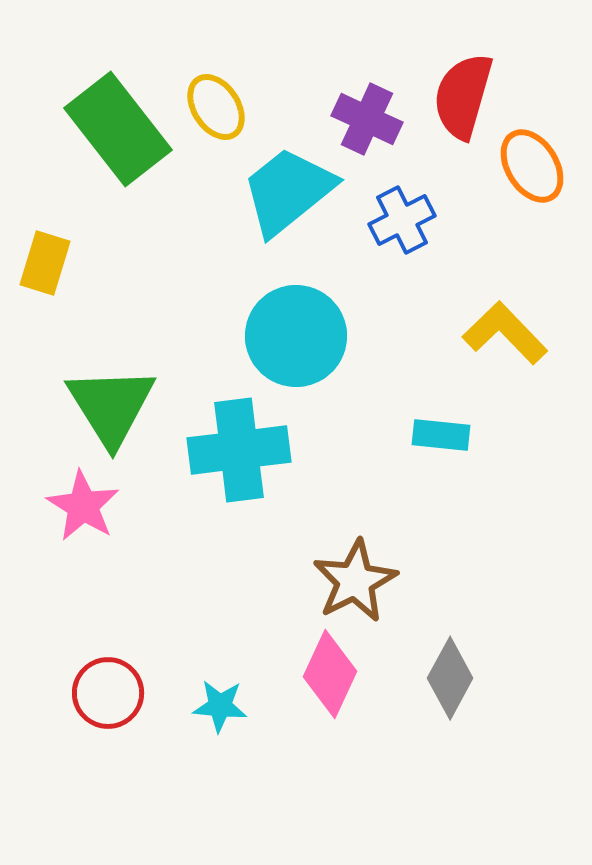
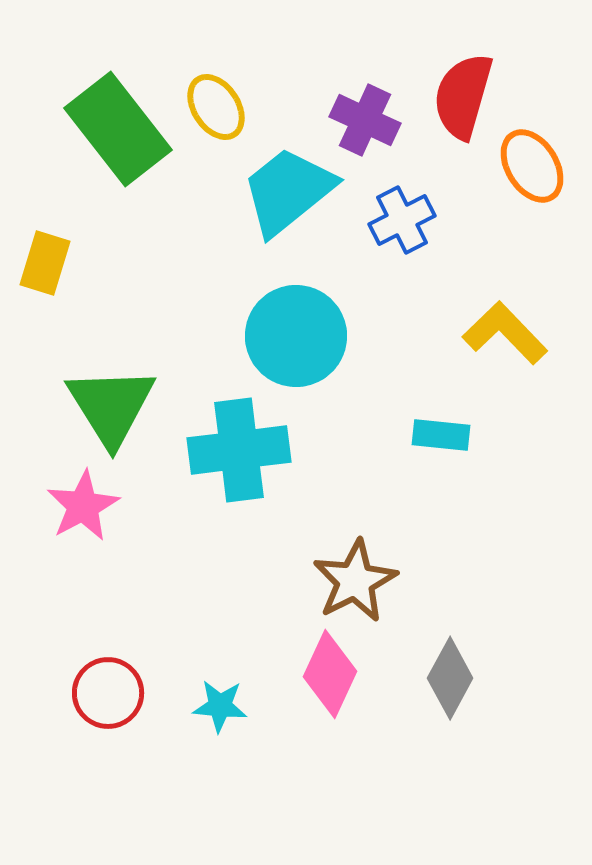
purple cross: moved 2 px left, 1 px down
pink star: rotated 12 degrees clockwise
